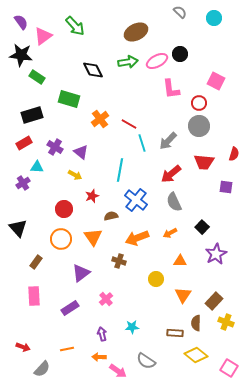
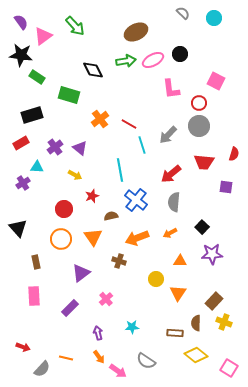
gray semicircle at (180, 12): moved 3 px right, 1 px down
pink ellipse at (157, 61): moved 4 px left, 1 px up
green arrow at (128, 62): moved 2 px left, 1 px up
green rectangle at (69, 99): moved 4 px up
gray arrow at (168, 141): moved 6 px up
red rectangle at (24, 143): moved 3 px left
cyan line at (142, 143): moved 2 px down
purple cross at (55, 147): rotated 21 degrees clockwise
purple triangle at (81, 152): moved 1 px left, 4 px up
cyan line at (120, 170): rotated 20 degrees counterclockwise
gray semicircle at (174, 202): rotated 30 degrees clockwise
purple star at (216, 254): moved 4 px left; rotated 25 degrees clockwise
brown rectangle at (36, 262): rotated 48 degrees counterclockwise
orange triangle at (183, 295): moved 5 px left, 2 px up
purple rectangle at (70, 308): rotated 12 degrees counterclockwise
yellow cross at (226, 322): moved 2 px left
purple arrow at (102, 334): moved 4 px left, 1 px up
orange line at (67, 349): moved 1 px left, 9 px down; rotated 24 degrees clockwise
orange arrow at (99, 357): rotated 128 degrees counterclockwise
